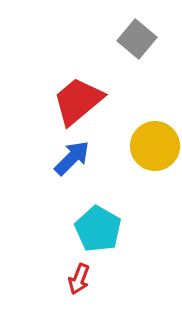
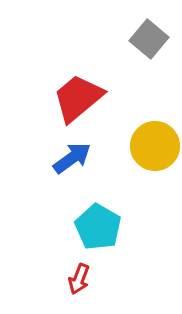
gray square: moved 12 px right
red trapezoid: moved 3 px up
blue arrow: rotated 9 degrees clockwise
cyan pentagon: moved 2 px up
